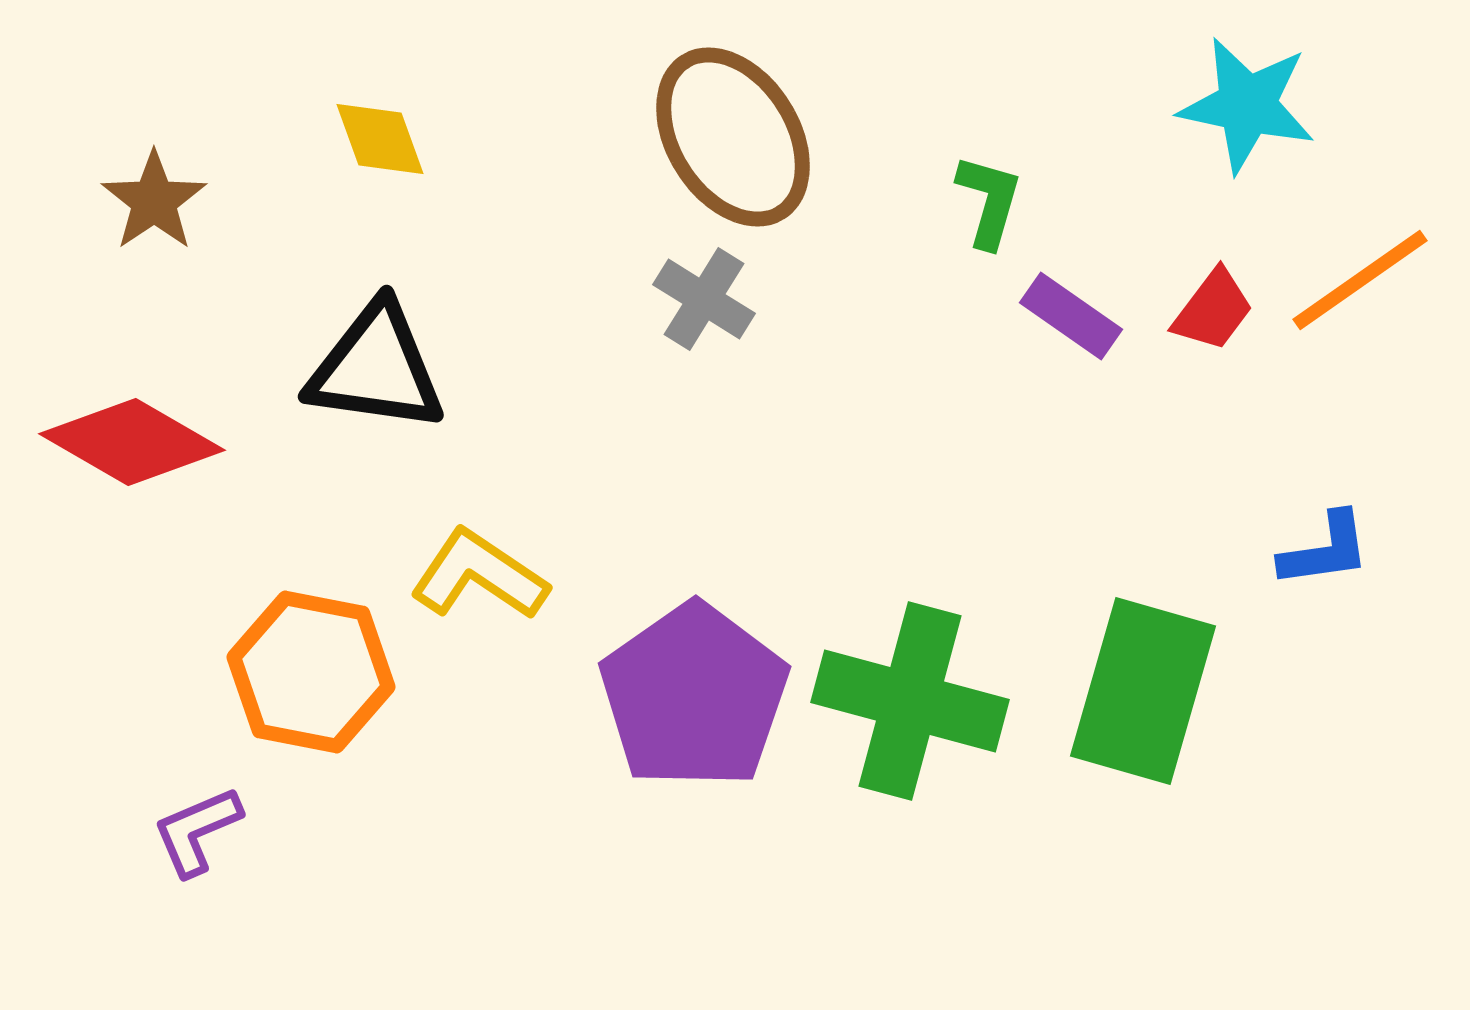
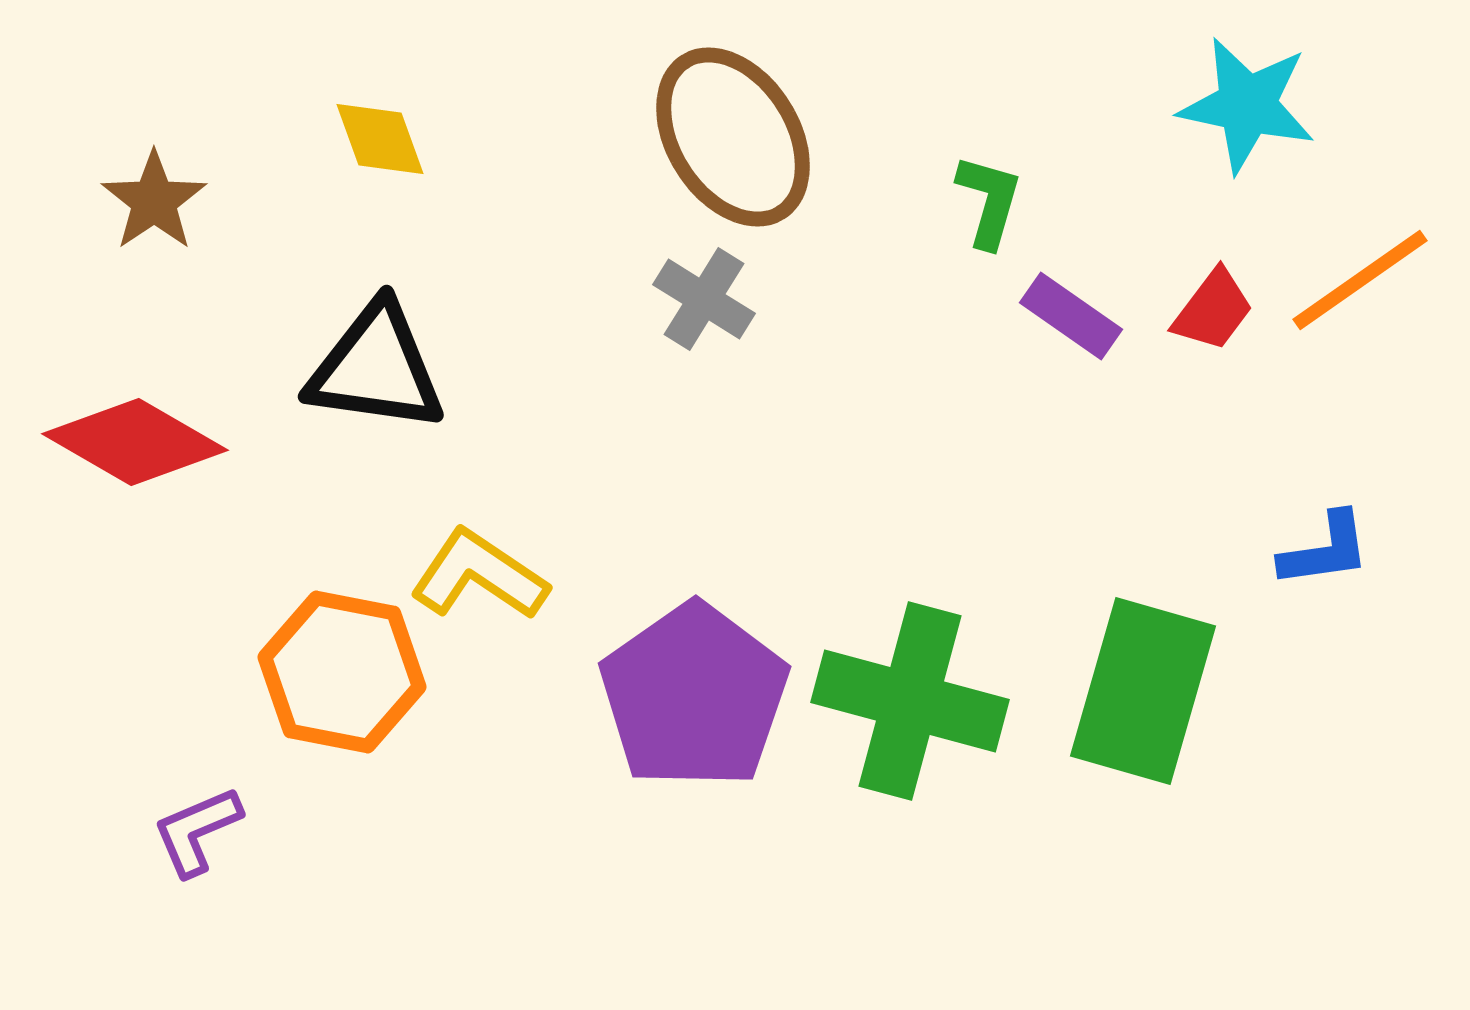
red diamond: moved 3 px right
orange hexagon: moved 31 px right
